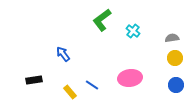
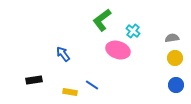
pink ellipse: moved 12 px left, 28 px up; rotated 25 degrees clockwise
yellow rectangle: rotated 40 degrees counterclockwise
